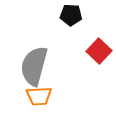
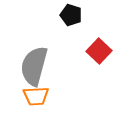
black pentagon: rotated 15 degrees clockwise
orange trapezoid: moved 3 px left
